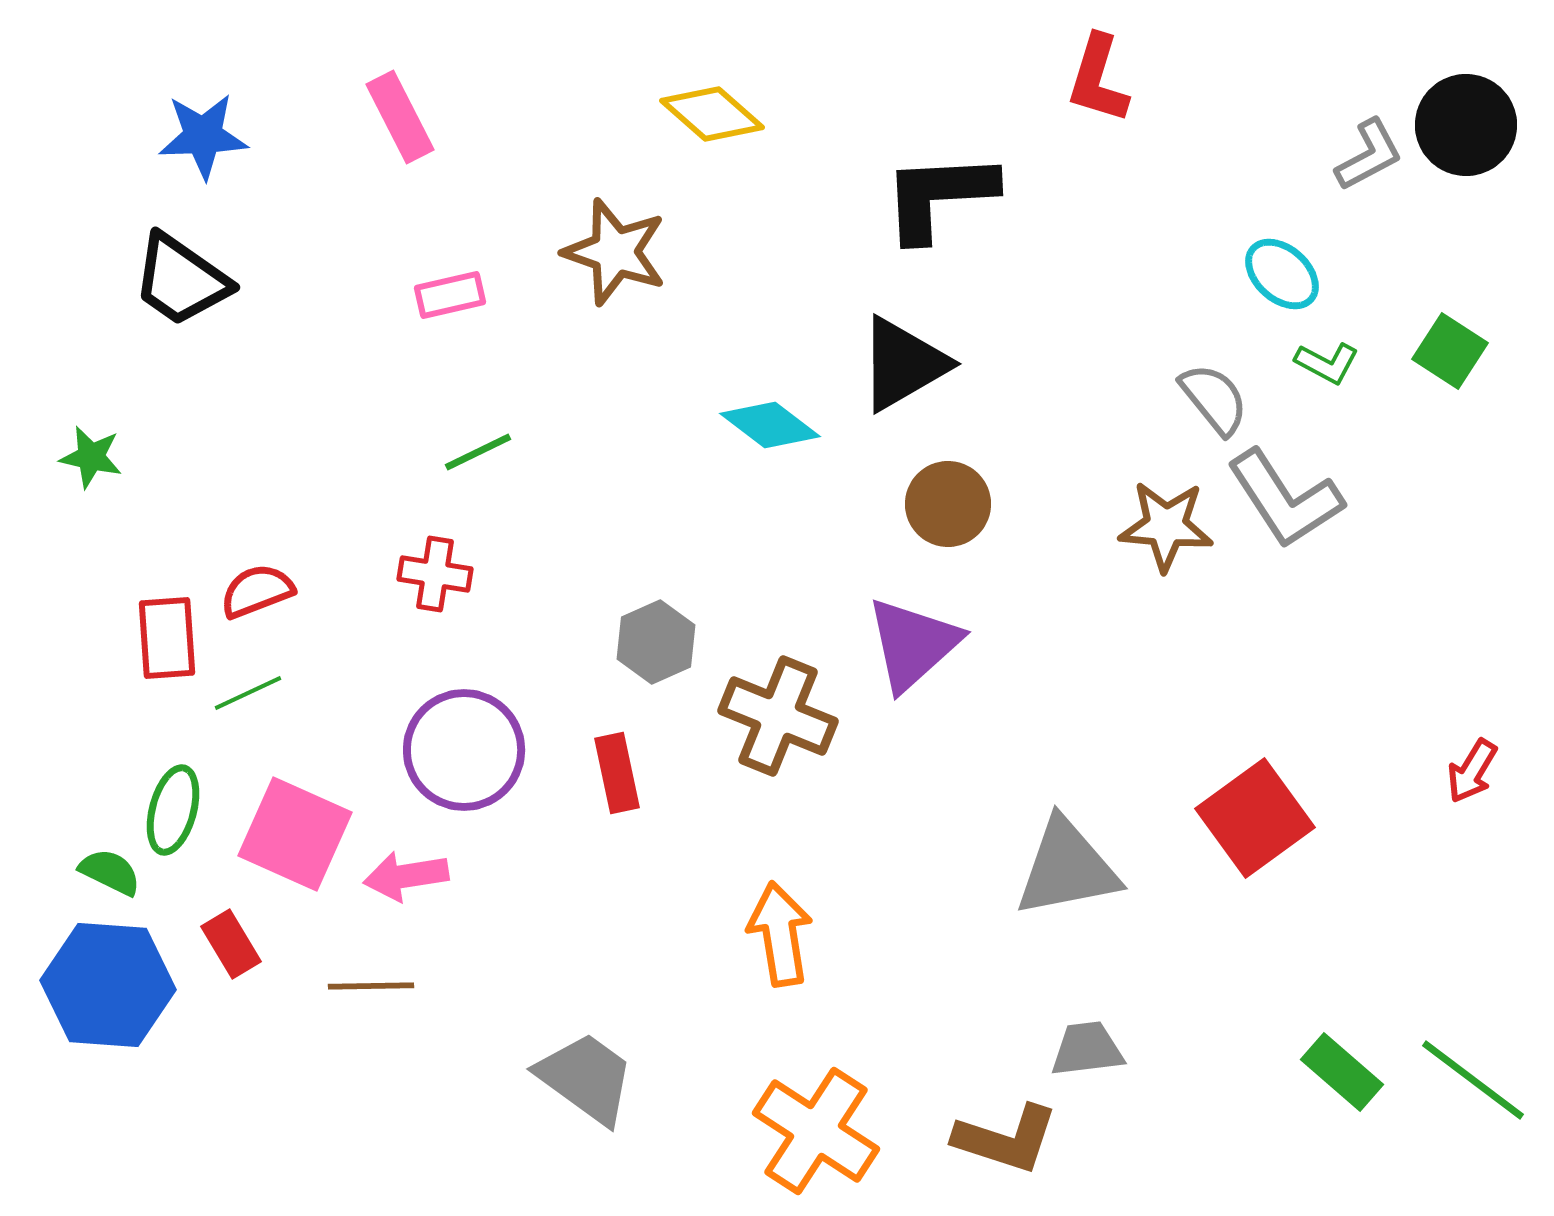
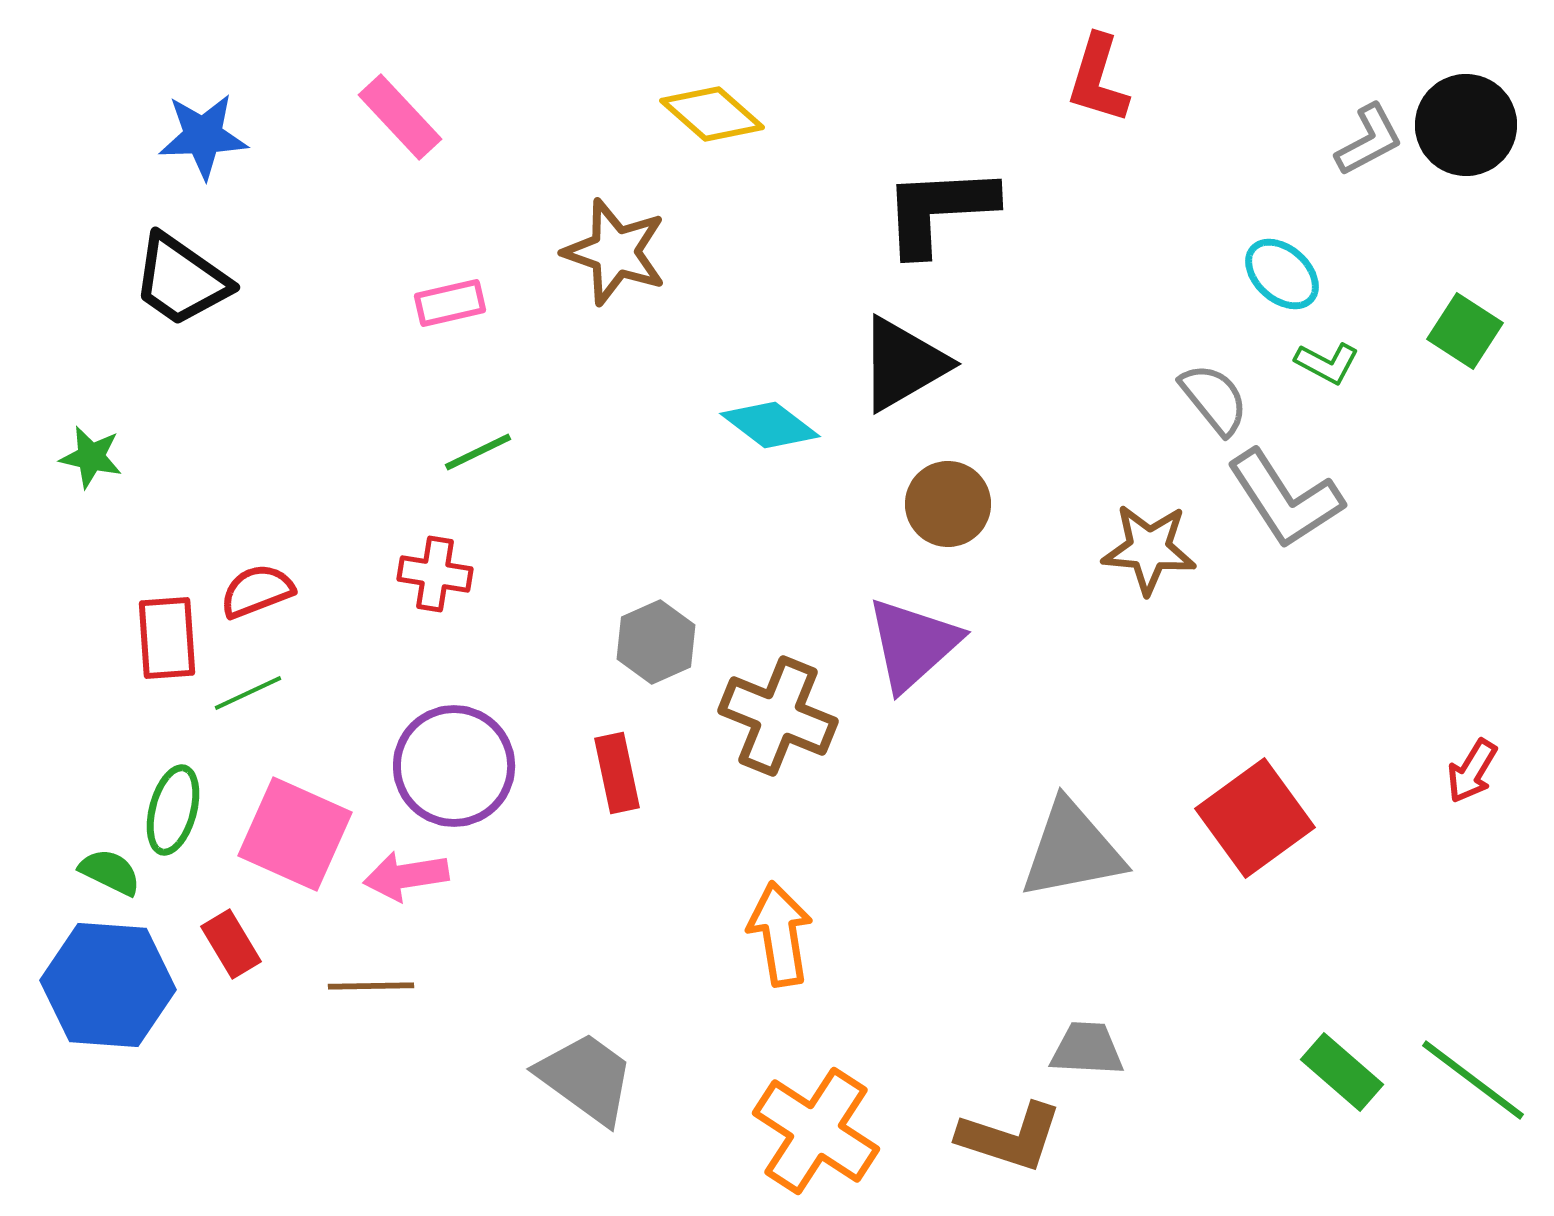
pink rectangle at (400, 117): rotated 16 degrees counterclockwise
gray L-shape at (1369, 155): moved 15 px up
black L-shape at (939, 196): moved 14 px down
pink rectangle at (450, 295): moved 8 px down
green square at (1450, 351): moved 15 px right, 20 px up
brown star at (1166, 526): moved 17 px left, 23 px down
purple circle at (464, 750): moved 10 px left, 16 px down
gray triangle at (1067, 868): moved 5 px right, 18 px up
gray trapezoid at (1087, 1049): rotated 10 degrees clockwise
brown L-shape at (1006, 1139): moved 4 px right, 2 px up
